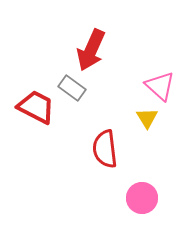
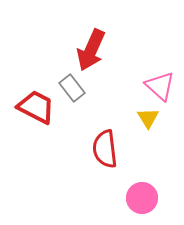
gray rectangle: rotated 16 degrees clockwise
yellow triangle: moved 1 px right
